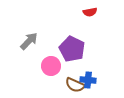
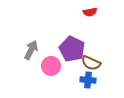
gray arrow: moved 2 px right, 9 px down; rotated 18 degrees counterclockwise
brown semicircle: moved 16 px right, 22 px up
